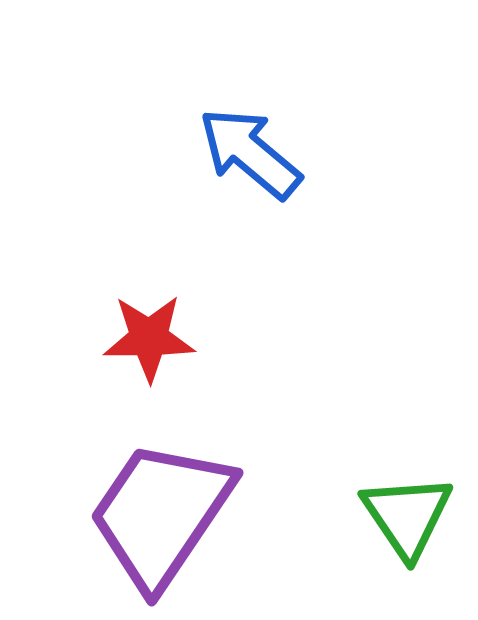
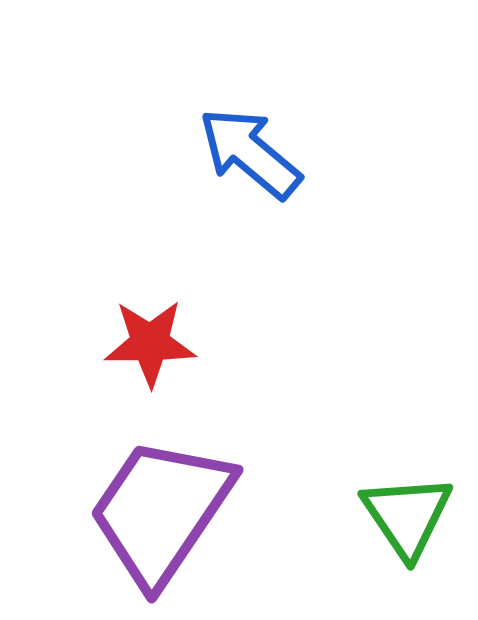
red star: moved 1 px right, 5 px down
purple trapezoid: moved 3 px up
